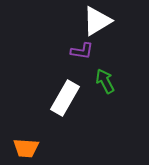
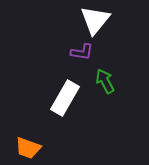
white triangle: moved 2 px left, 1 px up; rotated 20 degrees counterclockwise
purple L-shape: moved 1 px down
orange trapezoid: moved 2 px right; rotated 16 degrees clockwise
